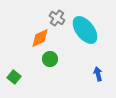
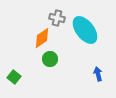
gray cross: rotated 21 degrees counterclockwise
orange diamond: moved 2 px right; rotated 10 degrees counterclockwise
